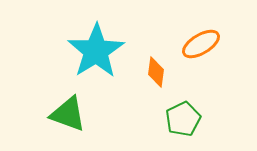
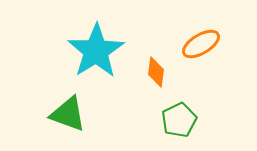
green pentagon: moved 4 px left, 1 px down
